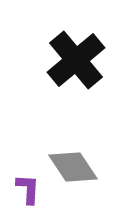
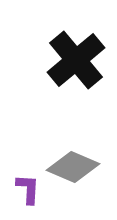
gray diamond: rotated 33 degrees counterclockwise
